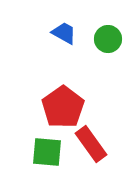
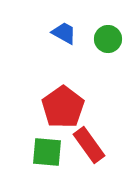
red rectangle: moved 2 px left, 1 px down
